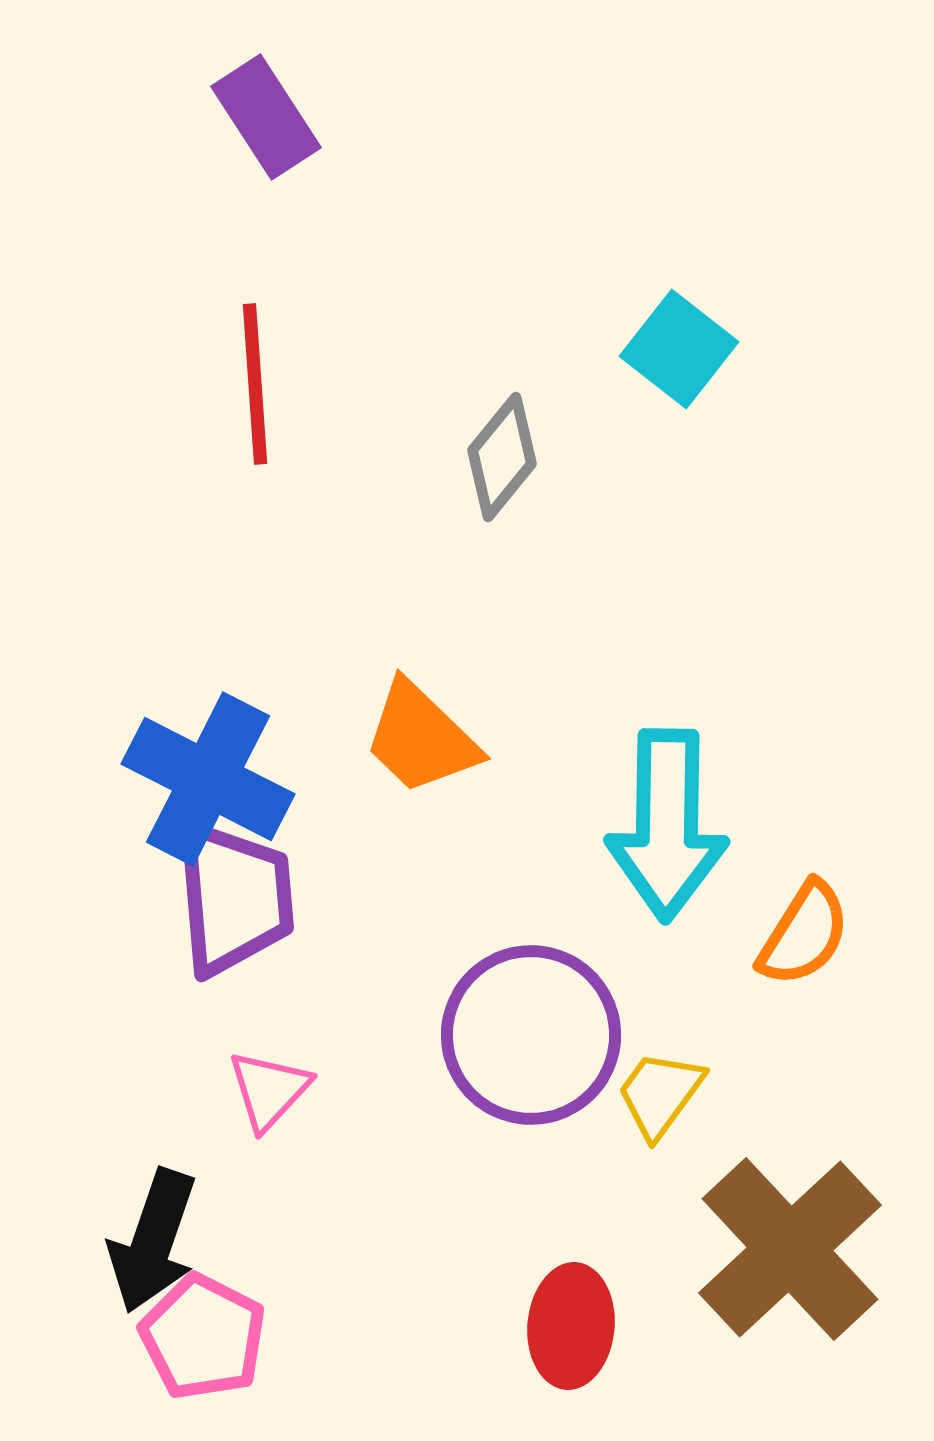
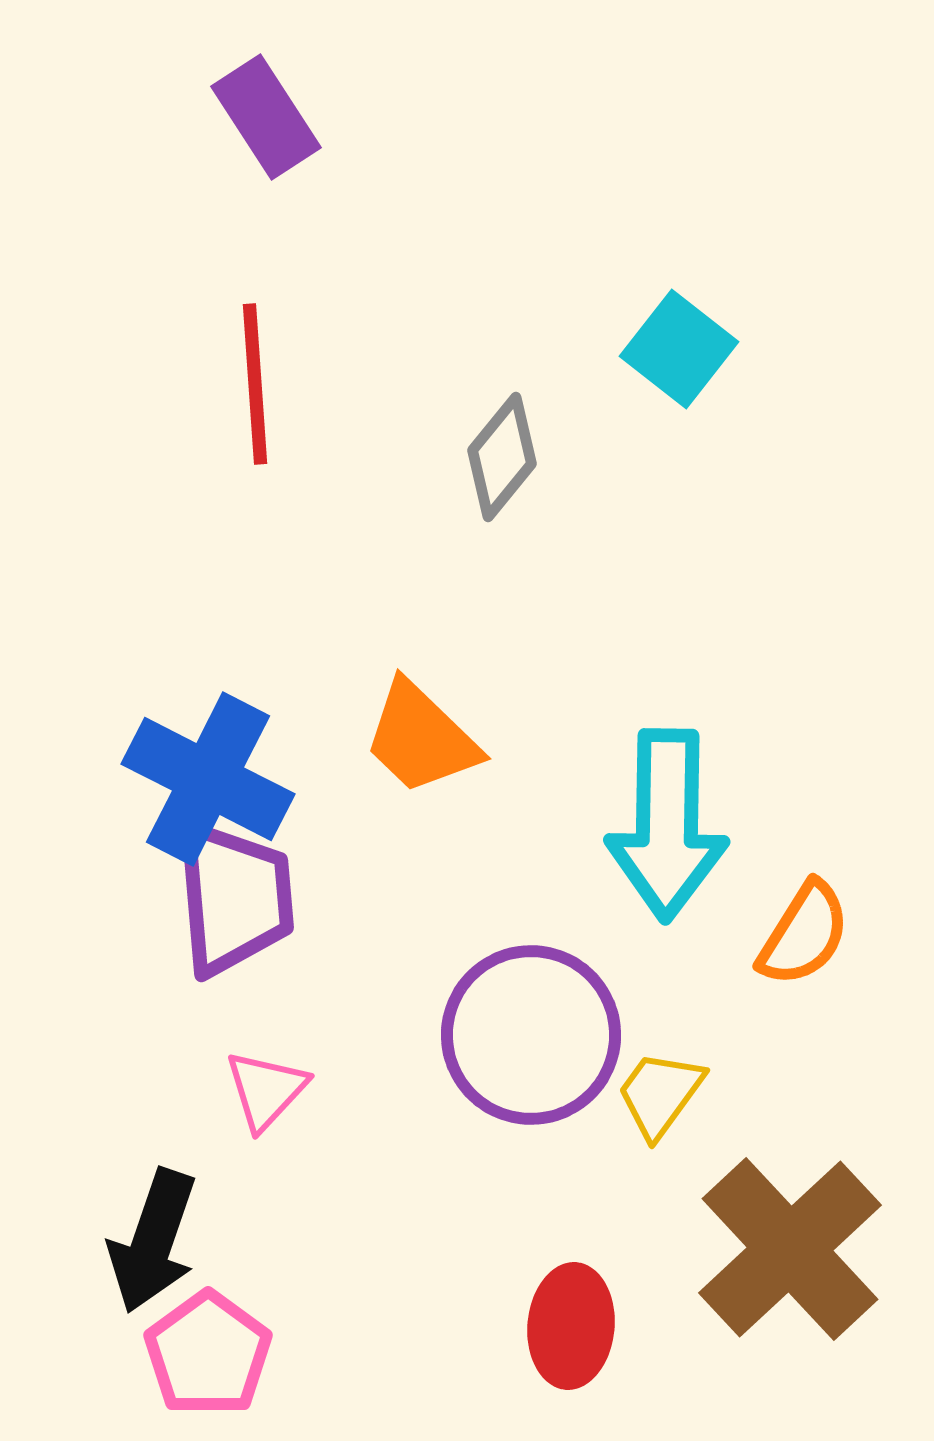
pink triangle: moved 3 px left
pink pentagon: moved 5 px right, 17 px down; rotated 9 degrees clockwise
